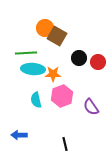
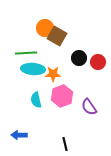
purple semicircle: moved 2 px left
